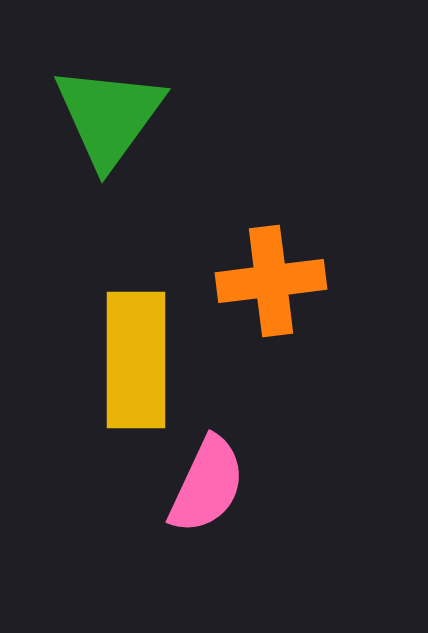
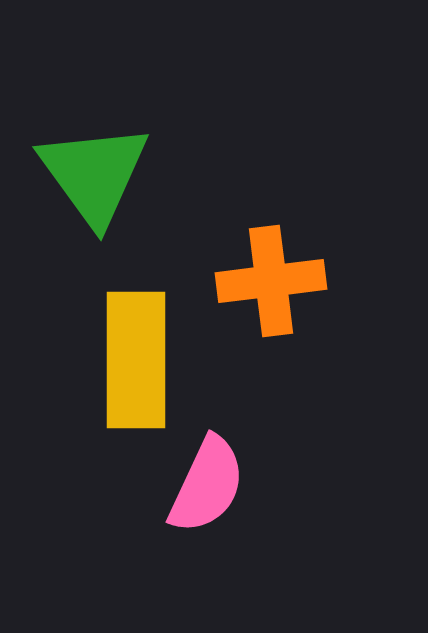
green triangle: moved 15 px left, 58 px down; rotated 12 degrees counterclockwise
